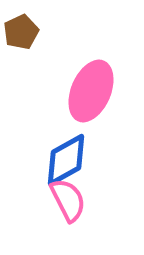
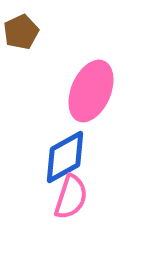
blue diamond: moved 1 px left, 3 px up
pink semicircle: moved 3 px right, 3 px up; rotated 45 degrees clockwise
